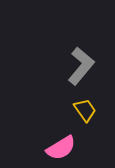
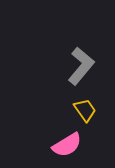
pink semicircle: moved 6 px right, 3 px up
